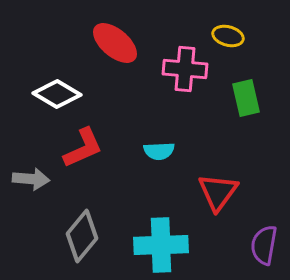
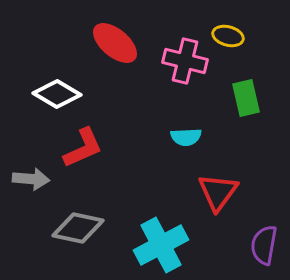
pink cross: moved 8 px up; rotated 9 degrees clockwise
cyan semicircle: moved 27 px right, 14 px up
gray diamond: moved 4 px left, 8 px up; rotated 63 degrees clockwise
cyan cross: rotated 26 degrees counterclockwise
